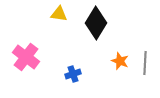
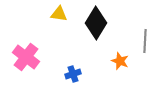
gray line: moved 22 px up
